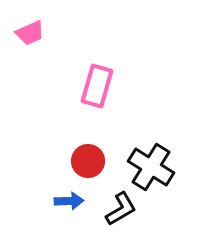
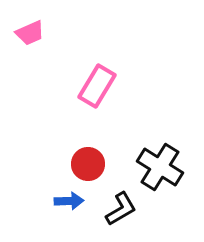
pink rectangle: rotated 15 degrees clockwise
red circle: moved 3 px down
black cross: moved 9 px right
